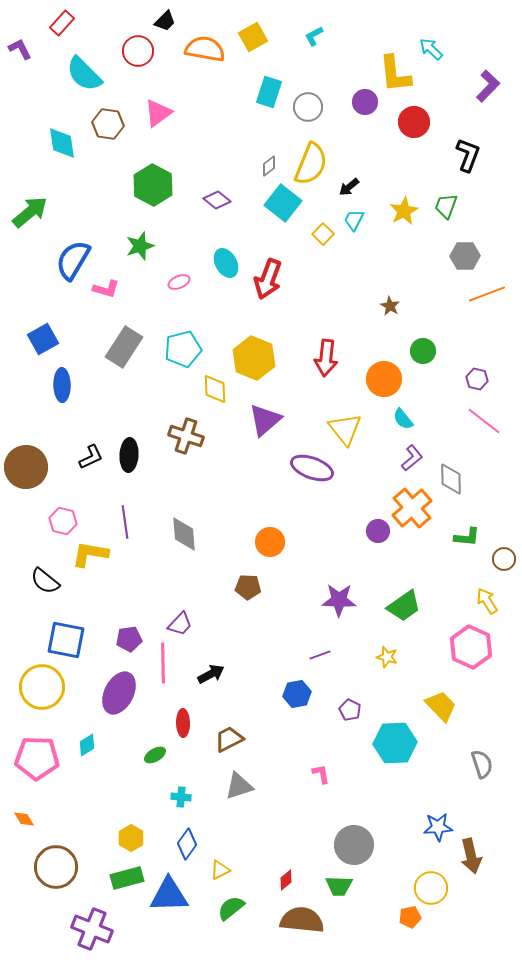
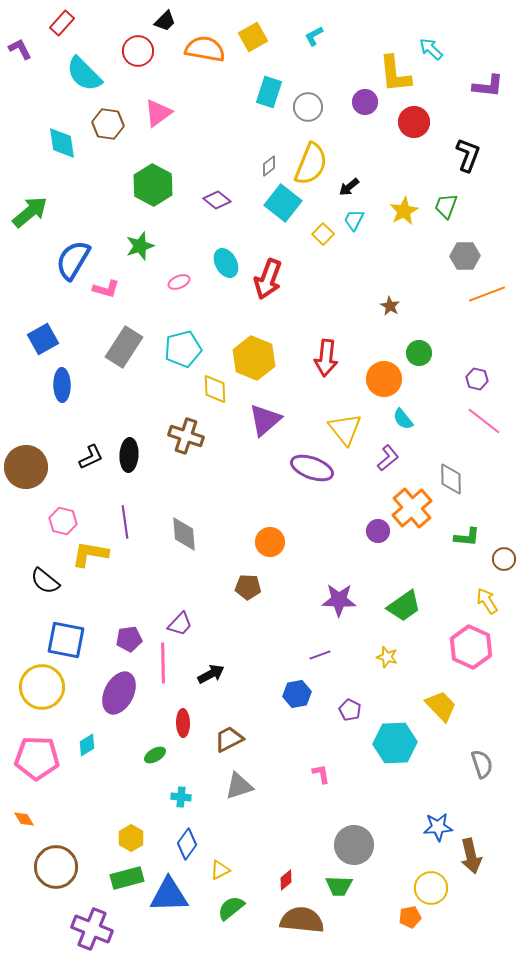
purple L-shape at (488, 86): rotated 52 degrees clockwise
green circle at (423, 351): moved 4 px left, 2 px down
purple L-shape at (412, 458): moved 24 px left
